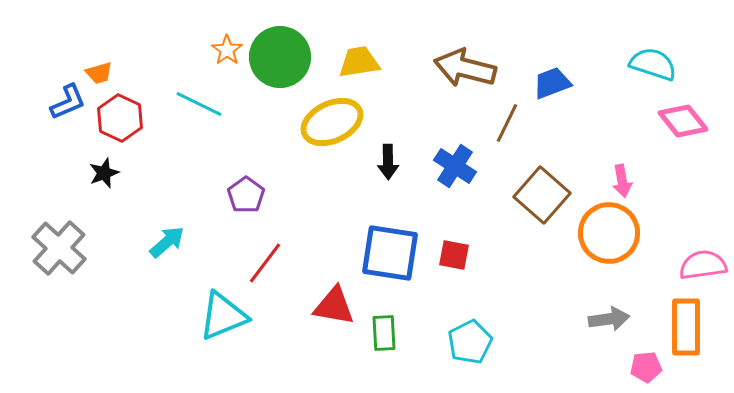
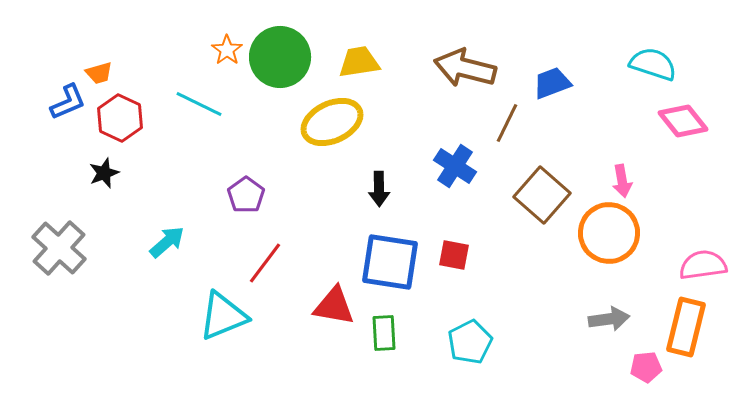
black arrow: moved 9 px left, 27 px down
blue square: moved 9 px down
orange rectangle: rotated 14 degrees clockwise
